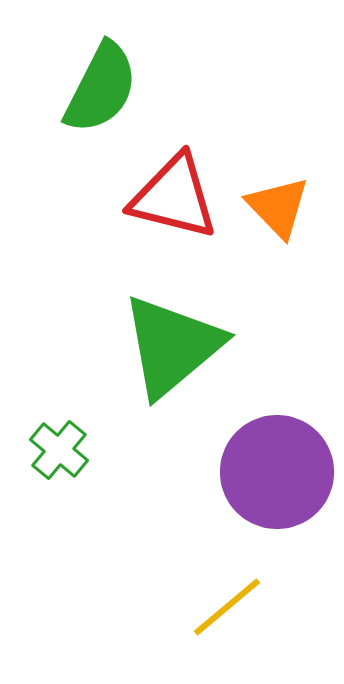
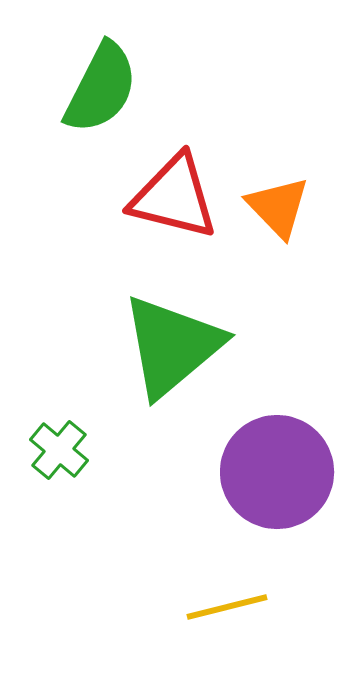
yellow line: rotated 26 degrees clockwise
